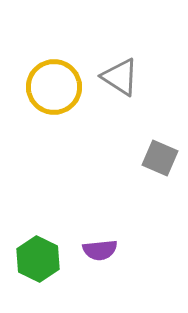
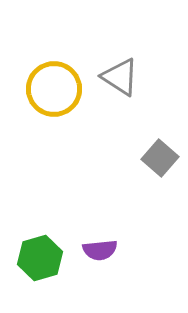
yellow circle: moved 2 px down
gray square: rotated 18 degrees clockwise
green hexagon: moved 2 px right, 1 px up; rotated 18 degrees clockwise
